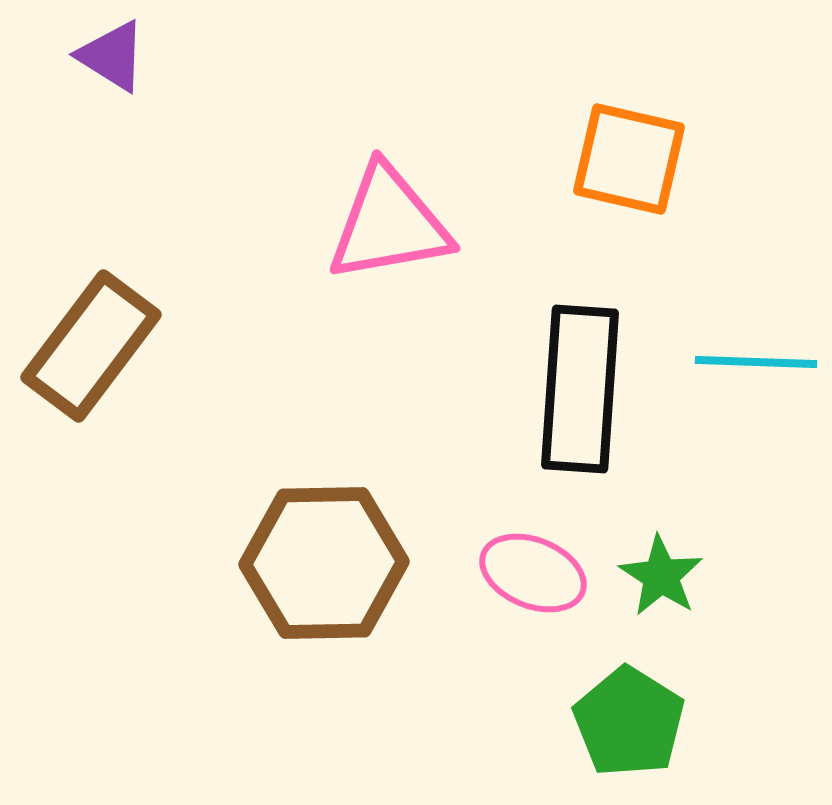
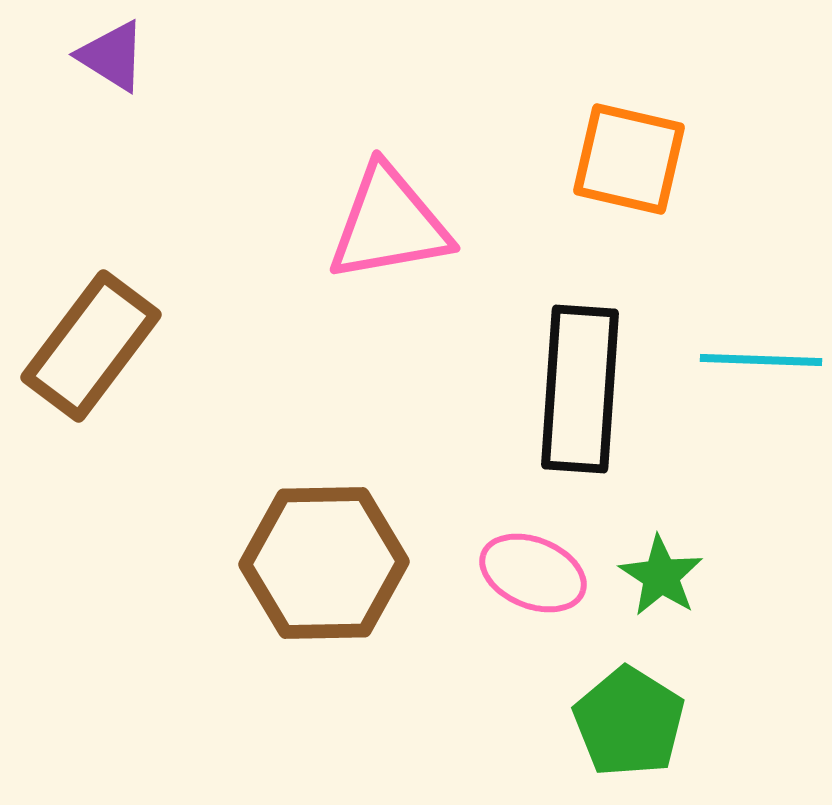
cyan line: moved 5 px right, 2 px up
